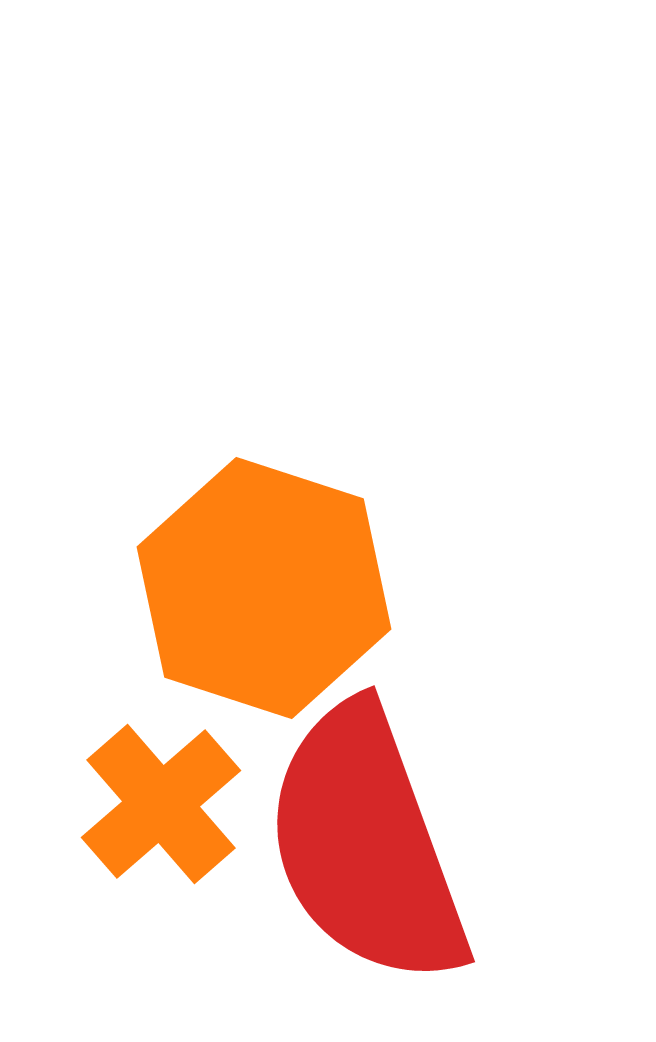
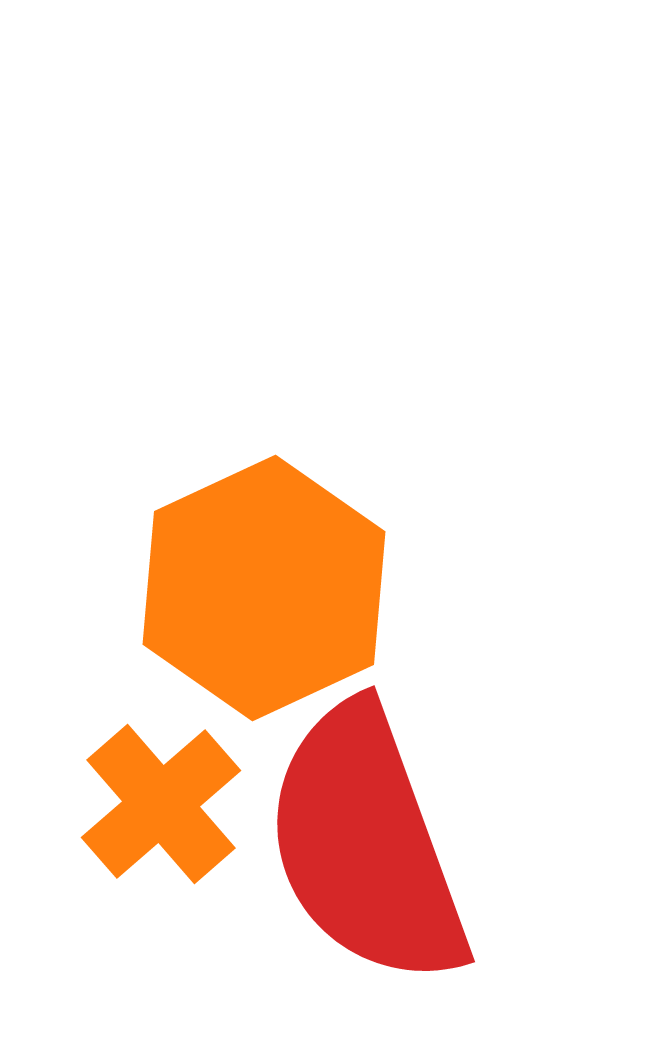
orange hexagon: rotated 17 degrees clockwise
